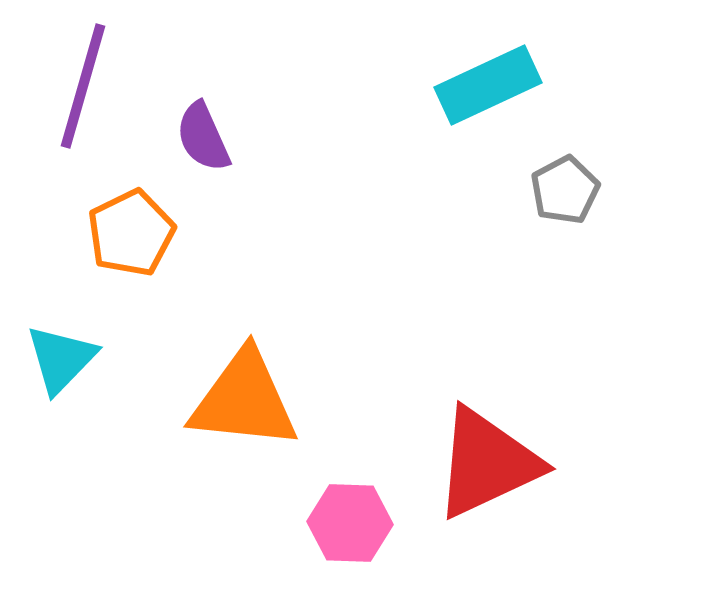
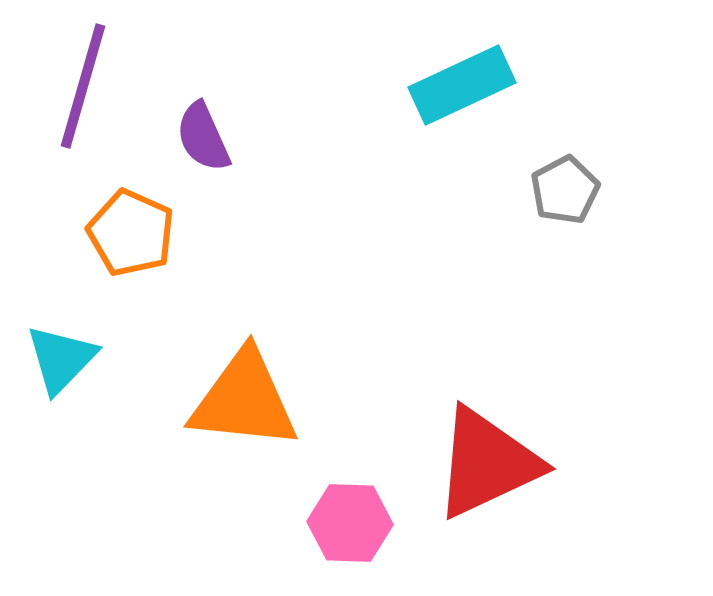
cyan rectangle: moved 26 px left
orange pentagon: rotated 22 degrees counterclockwise
